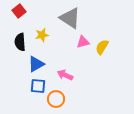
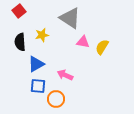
pink triangle: rotated 24 degrees clockwise
